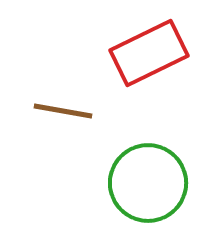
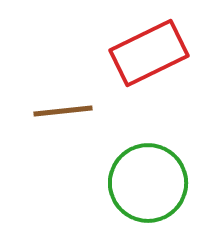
brown line: rotated 16 degrees counterclockwise
